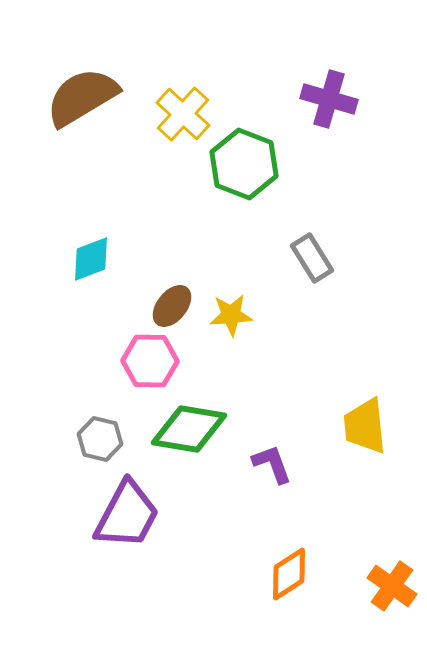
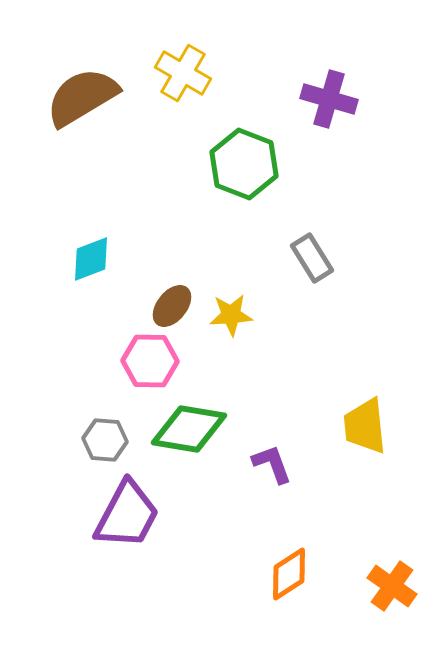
yellow cross: moved 41 px up; rotated 12 degrees counterclockwise
gray hexagon: moved 5 px right, 1 px down; rotated 9 degrees counterclockwise
